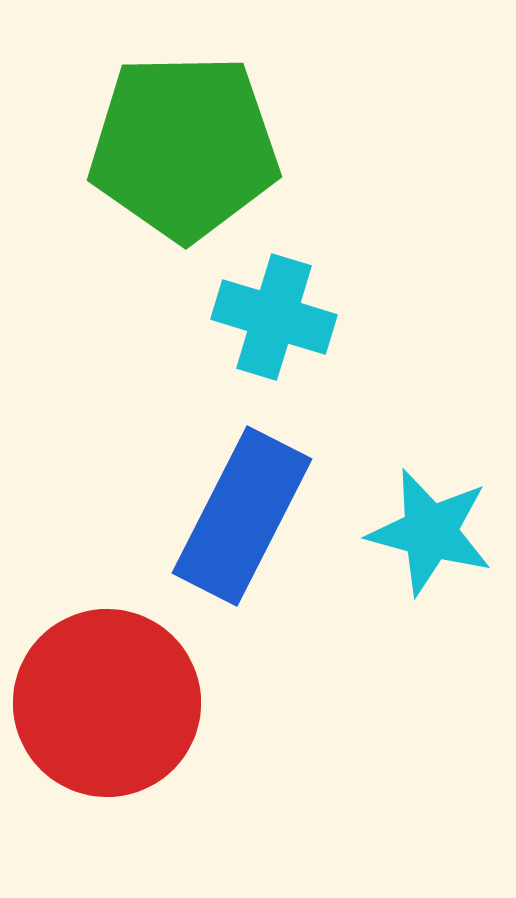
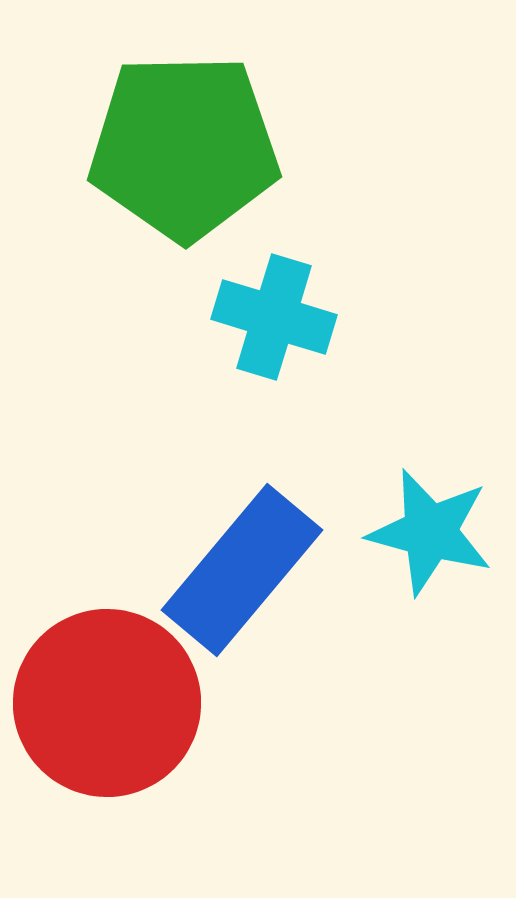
blue rectangle: moved 54 px down; rotated 13 degrees clockwise
